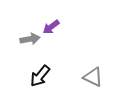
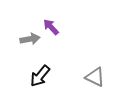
purple arrow: rotated 84 degrees clockwise
gray triangle: moved 2 px right
